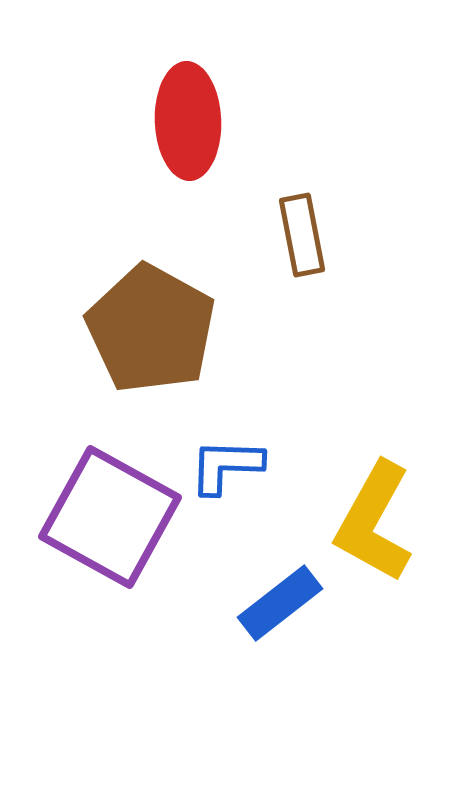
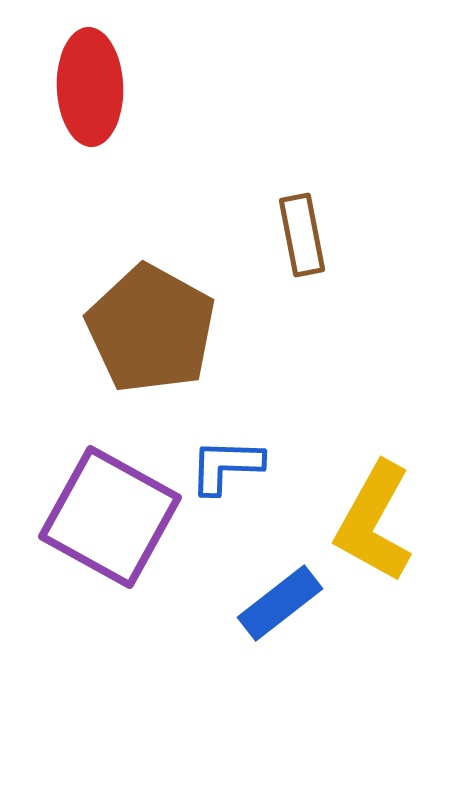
red ellipse: moved 98 px left, 34 px up
